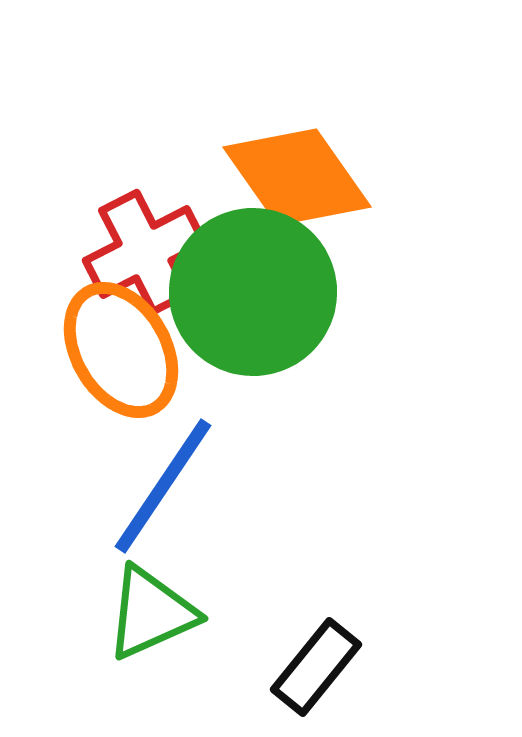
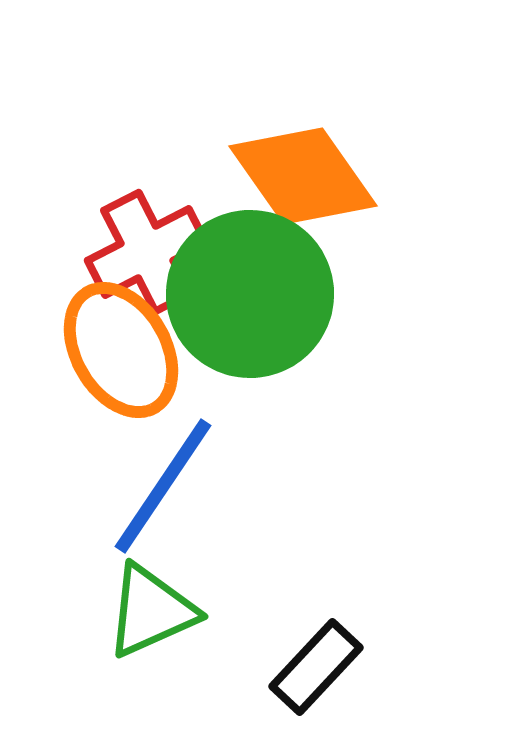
orange diamond: moved 6 px right, 1 px up
red cross: moved 2 px right
green circle: moved 3 px left, 2 px down
green triangle: moved 2 px up
black rectangle: rotated 4 degrees clockwise
